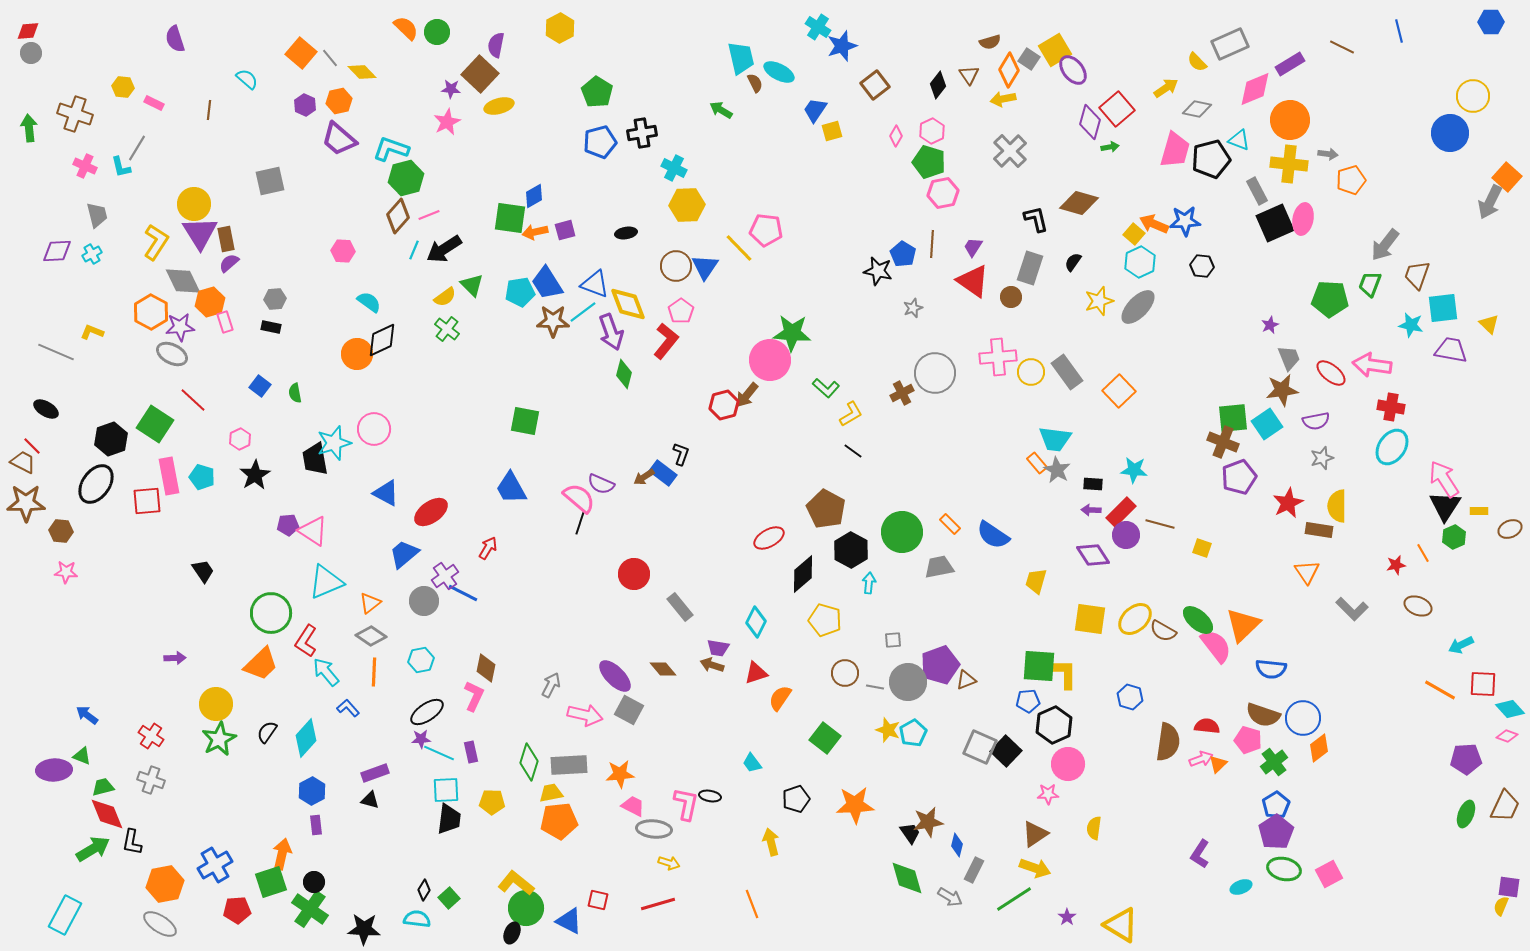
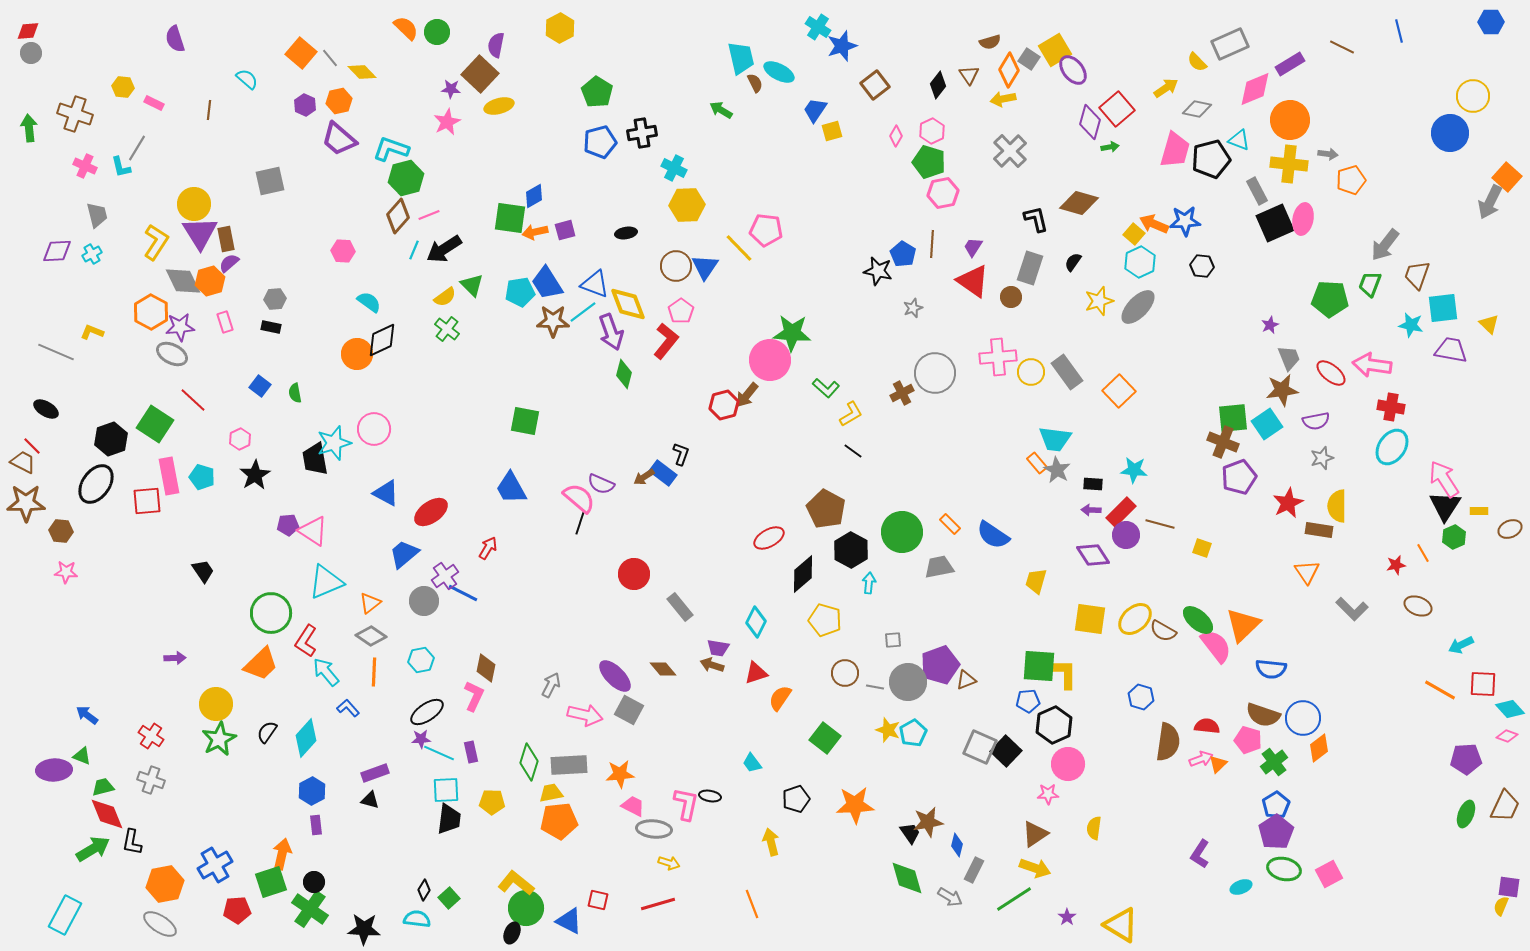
orange hexagon at (210, 302): moved 21 px up
blue hexagon at (1130, 697): moved 11 px right
